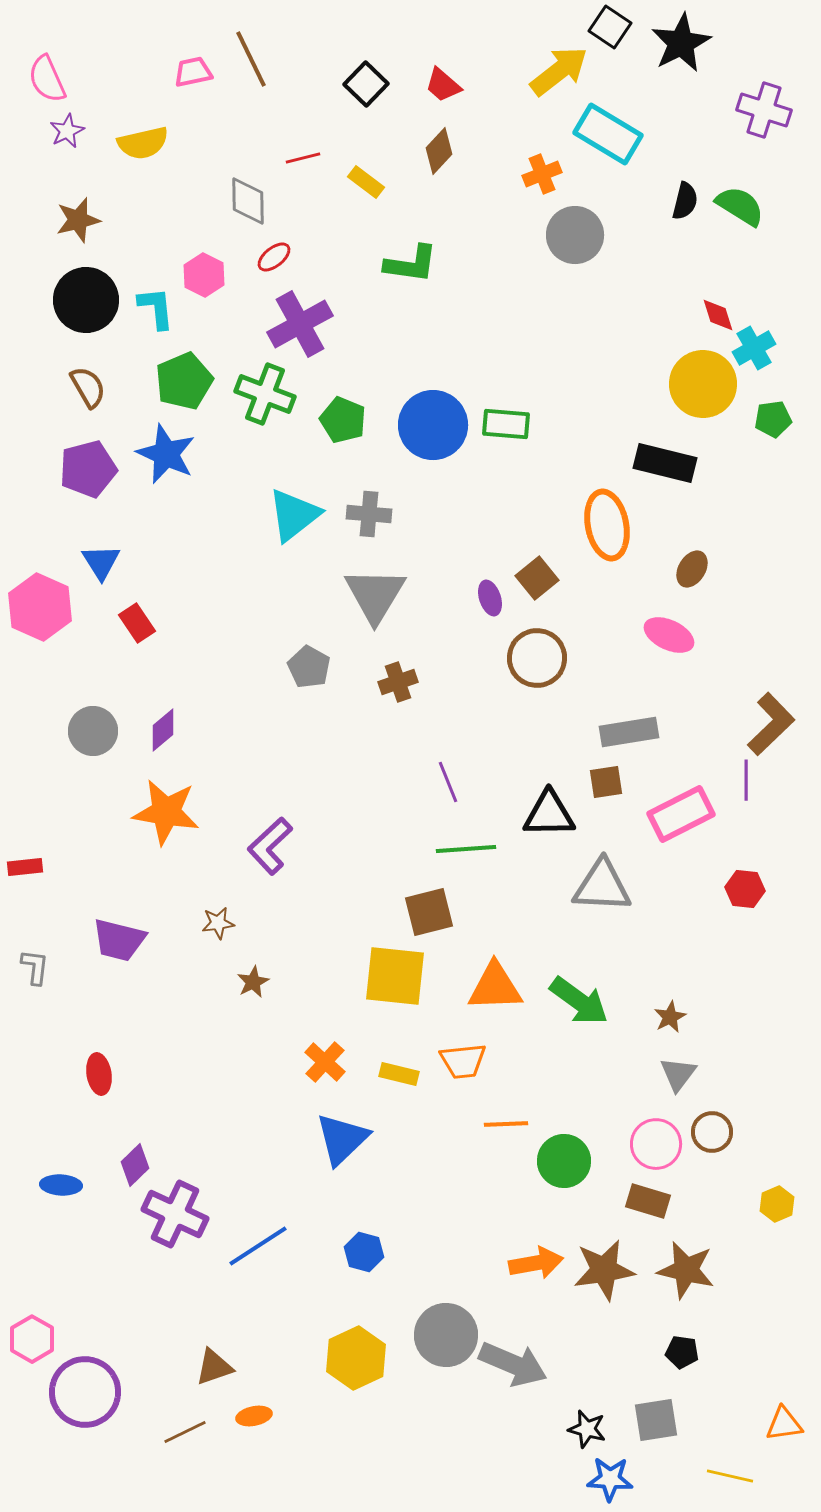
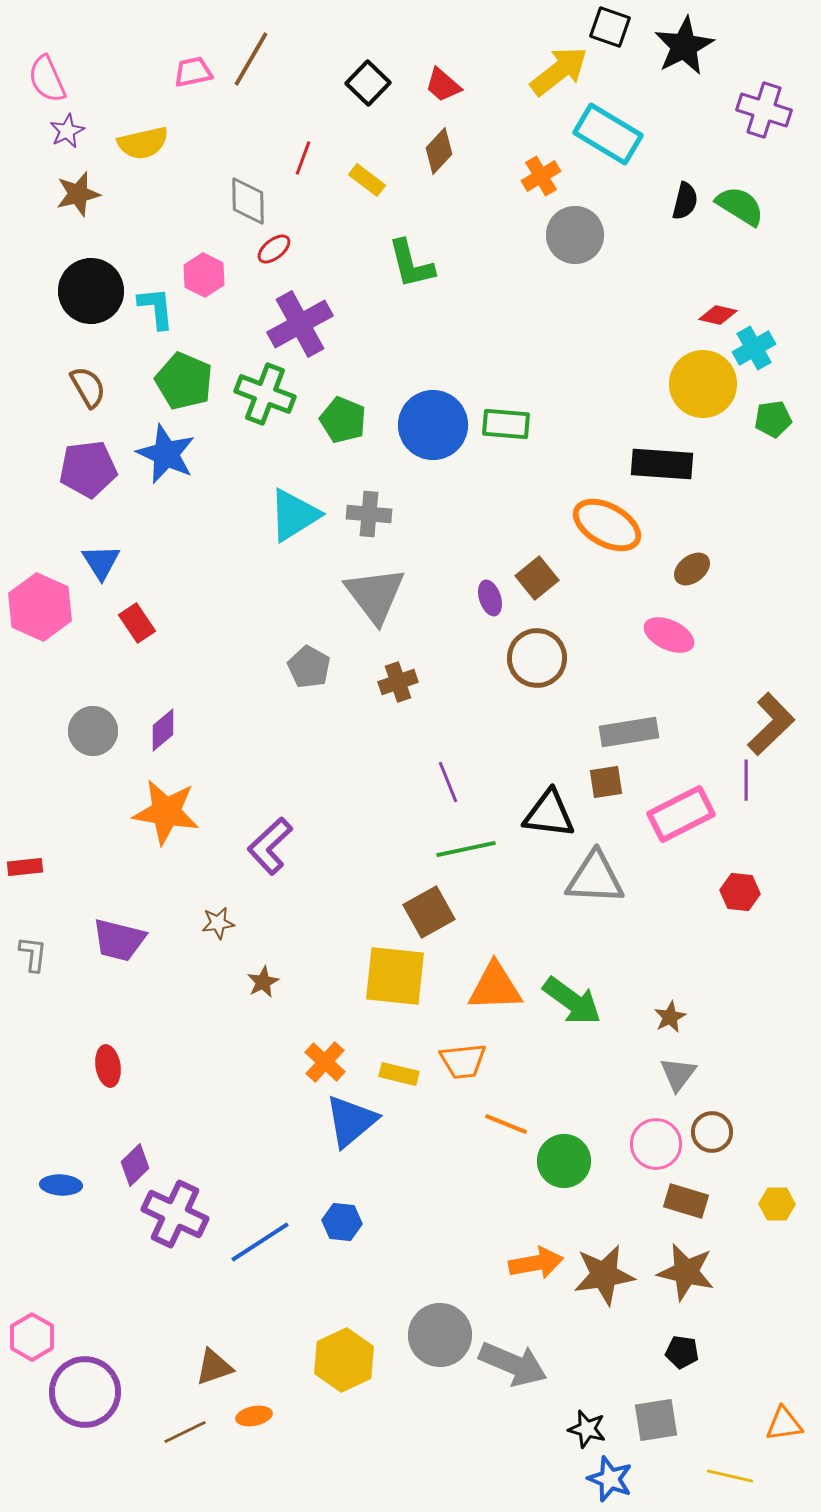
black square at (610, 27): rotated 15 degrees counterclockwise
black star at (681, 43): moved 3 px right, 3 px down
brown line at (251, 59): rotated 56 degrees clockwise
black square at (366, 84): moved 2 px right, 1 px up
red line at (303, 158): rotated 56 degrees counterclockwise
orange cross at (542, 174): moved 1 px left, 2 px down; rotated 9 degrees counterclockwise
yellow rectangle at (366, 182): moved 1 px right, 2 px up
brown star at (78, 220): moved 26 px up
red ellipse at (274, 257): moved 8 px up
green L-shape at (411, 264): rotated 68 degrees clockwise
black circle at (86, 300): moved 5 px right, 9 px up
red diamond at (718, 315): rotated 60 degrees counterclockwise
green pentagon at (184, 381): rotated 26 degrees counterclockwise
black rectangle at (665, 463): moved 3 px left, 1 px down; rotated 10 degrees counterclockwise
purple pentagon at (88, 469): rotated 8 degrees clockwise
cyan triangle at (294, 515): rotated 6 degrees clockwise
orange ellipse at (607, 525): rotated 50 degrees counterclockwise
brown ellipse at (692, 569): rotated 21 degrees clockwise
gray triangle at (375, 595): rotated 8 degrees counterclockwise
black triangle at (549, 814): rotated 8 degrees clockwise
green line at (466, 849): rotated 8 degrees counterclockwise
gray triangle at (602, 886): moved 7 px left, 8 px up
red hexagon at (745, 889): moved 5 px left, 3 px down
brown square at (429, 912): rotated 15 degrees counterclockwise
gray L-shape at (35, 967): moved 2 px left, 13 px up
brown star at (253, 982): moved 10 px right
green arrow at (579, 1001): moved 7 px left
red ellipse at (99, 1074): moved 9 px right, 8 px up
orange line at (506, 1124): rotated 24 degrees clockwise
blue triangle at (342, 1139): moved 9 px right, 18 px up; rotated 4 degrees clockwise
brown rectangle at (648, 1201): moved 38 px right
yellow hexagon at (777, 1204): rotated 24 degrees clockwise
blue line at (258, 1246): moved 2 px right, 4 px up
blue hexagon at (364, 1252): moved 22 px left, 30 px up; rotated 9 degrees counterclockwise
brown star at (604, 1270): moved 5 px down
brown star at (686, 1270): moved 2 px down
gray circle at (446, 1335): moved 6 px left
pink hexagon at (32, 1339): moved 2 px up
yellow hexagon at (356, 1358): moved 12 px left, 2 px down
blue star at (610, 1479): rotated 18 degrees clockwise
